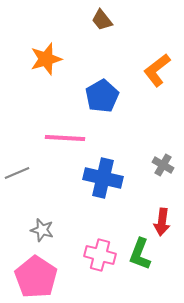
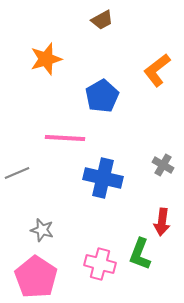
brown trapezoid: rotated 80 degrees counterclockwise
pink cross: moved 9 px down
